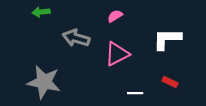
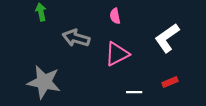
green arrow: rotated 84 degrees clockwise
pink semicircle: rotated 70 degrees counterclockwise
white L-shape: moved 1 px up; rotated 36 degrees counterclockwise
red rectangle: rotated 49 degrees counterclockwise
white line: moved 1 px left, 1 px up
